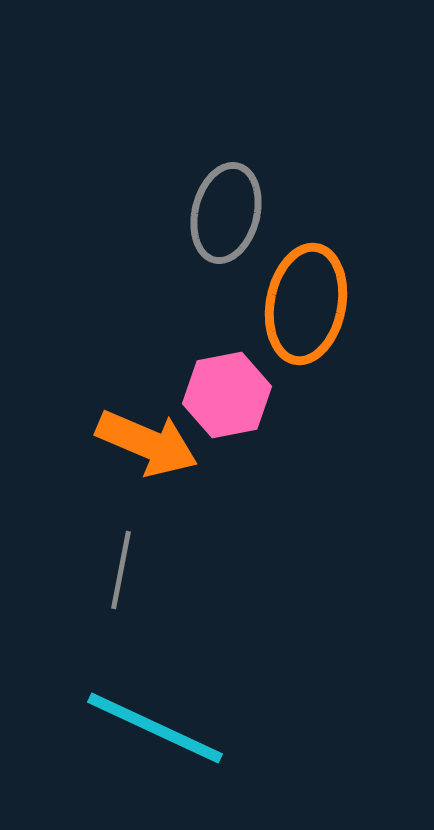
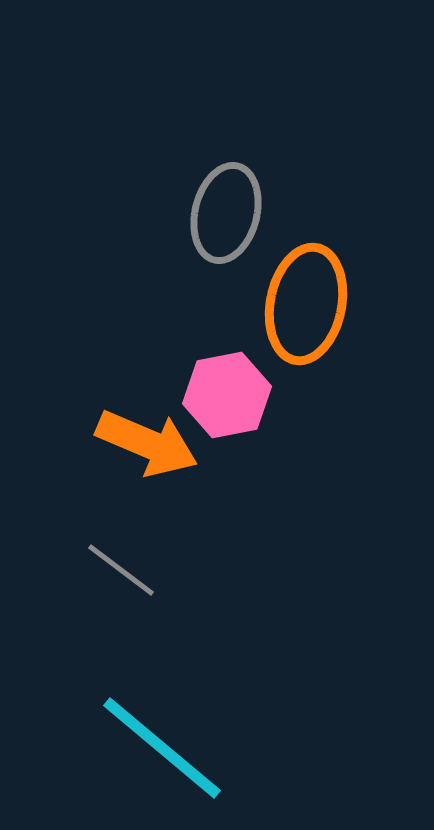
gray line: rotated 64 degrees counterclockwise
cyan line: moved 7 px right, 20 px down; rotated 15 degrees clockwise
